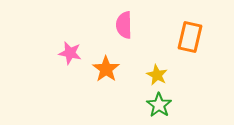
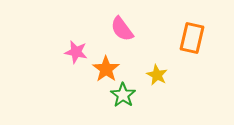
pink semicircle: moved 2 px left, 4 px down; rotated 36 degrees counterclockwise
orange rectangle: moved 2 px right, 1 px down
pink star: moved 6 px right, 1 px up
green star: moved 36 px left, 10 px up
